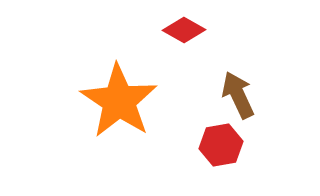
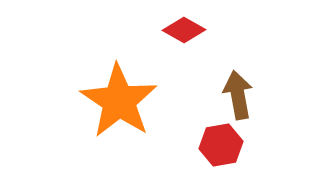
brown arrow: rotated 15 degrees clockwise
